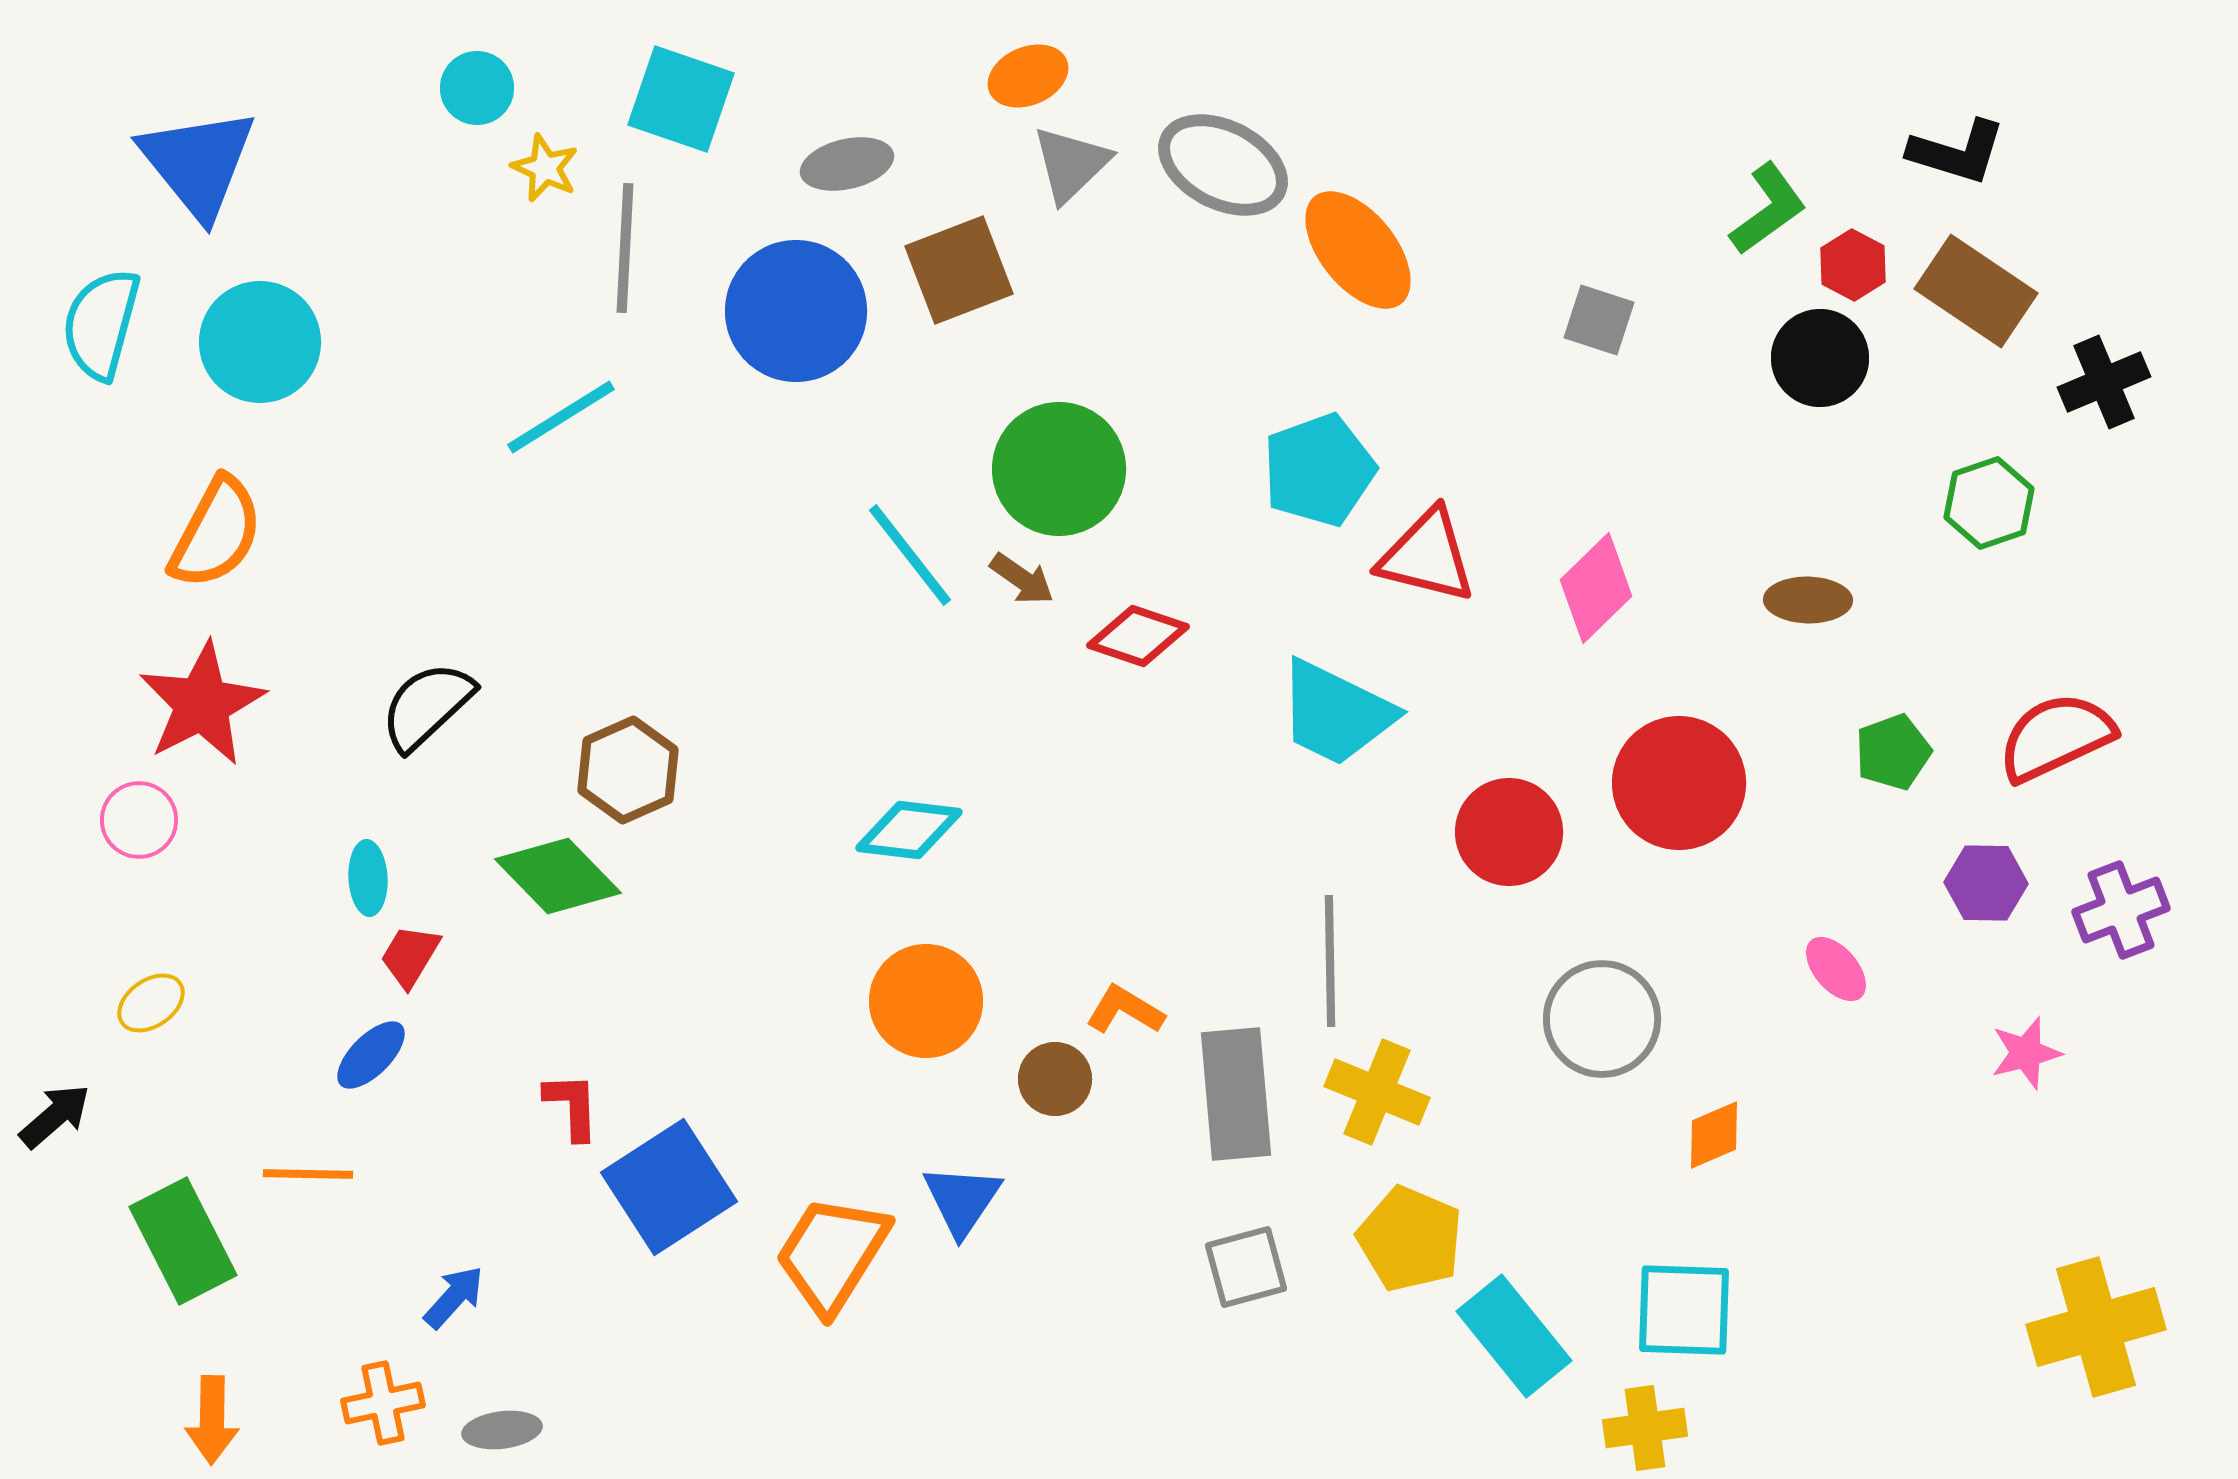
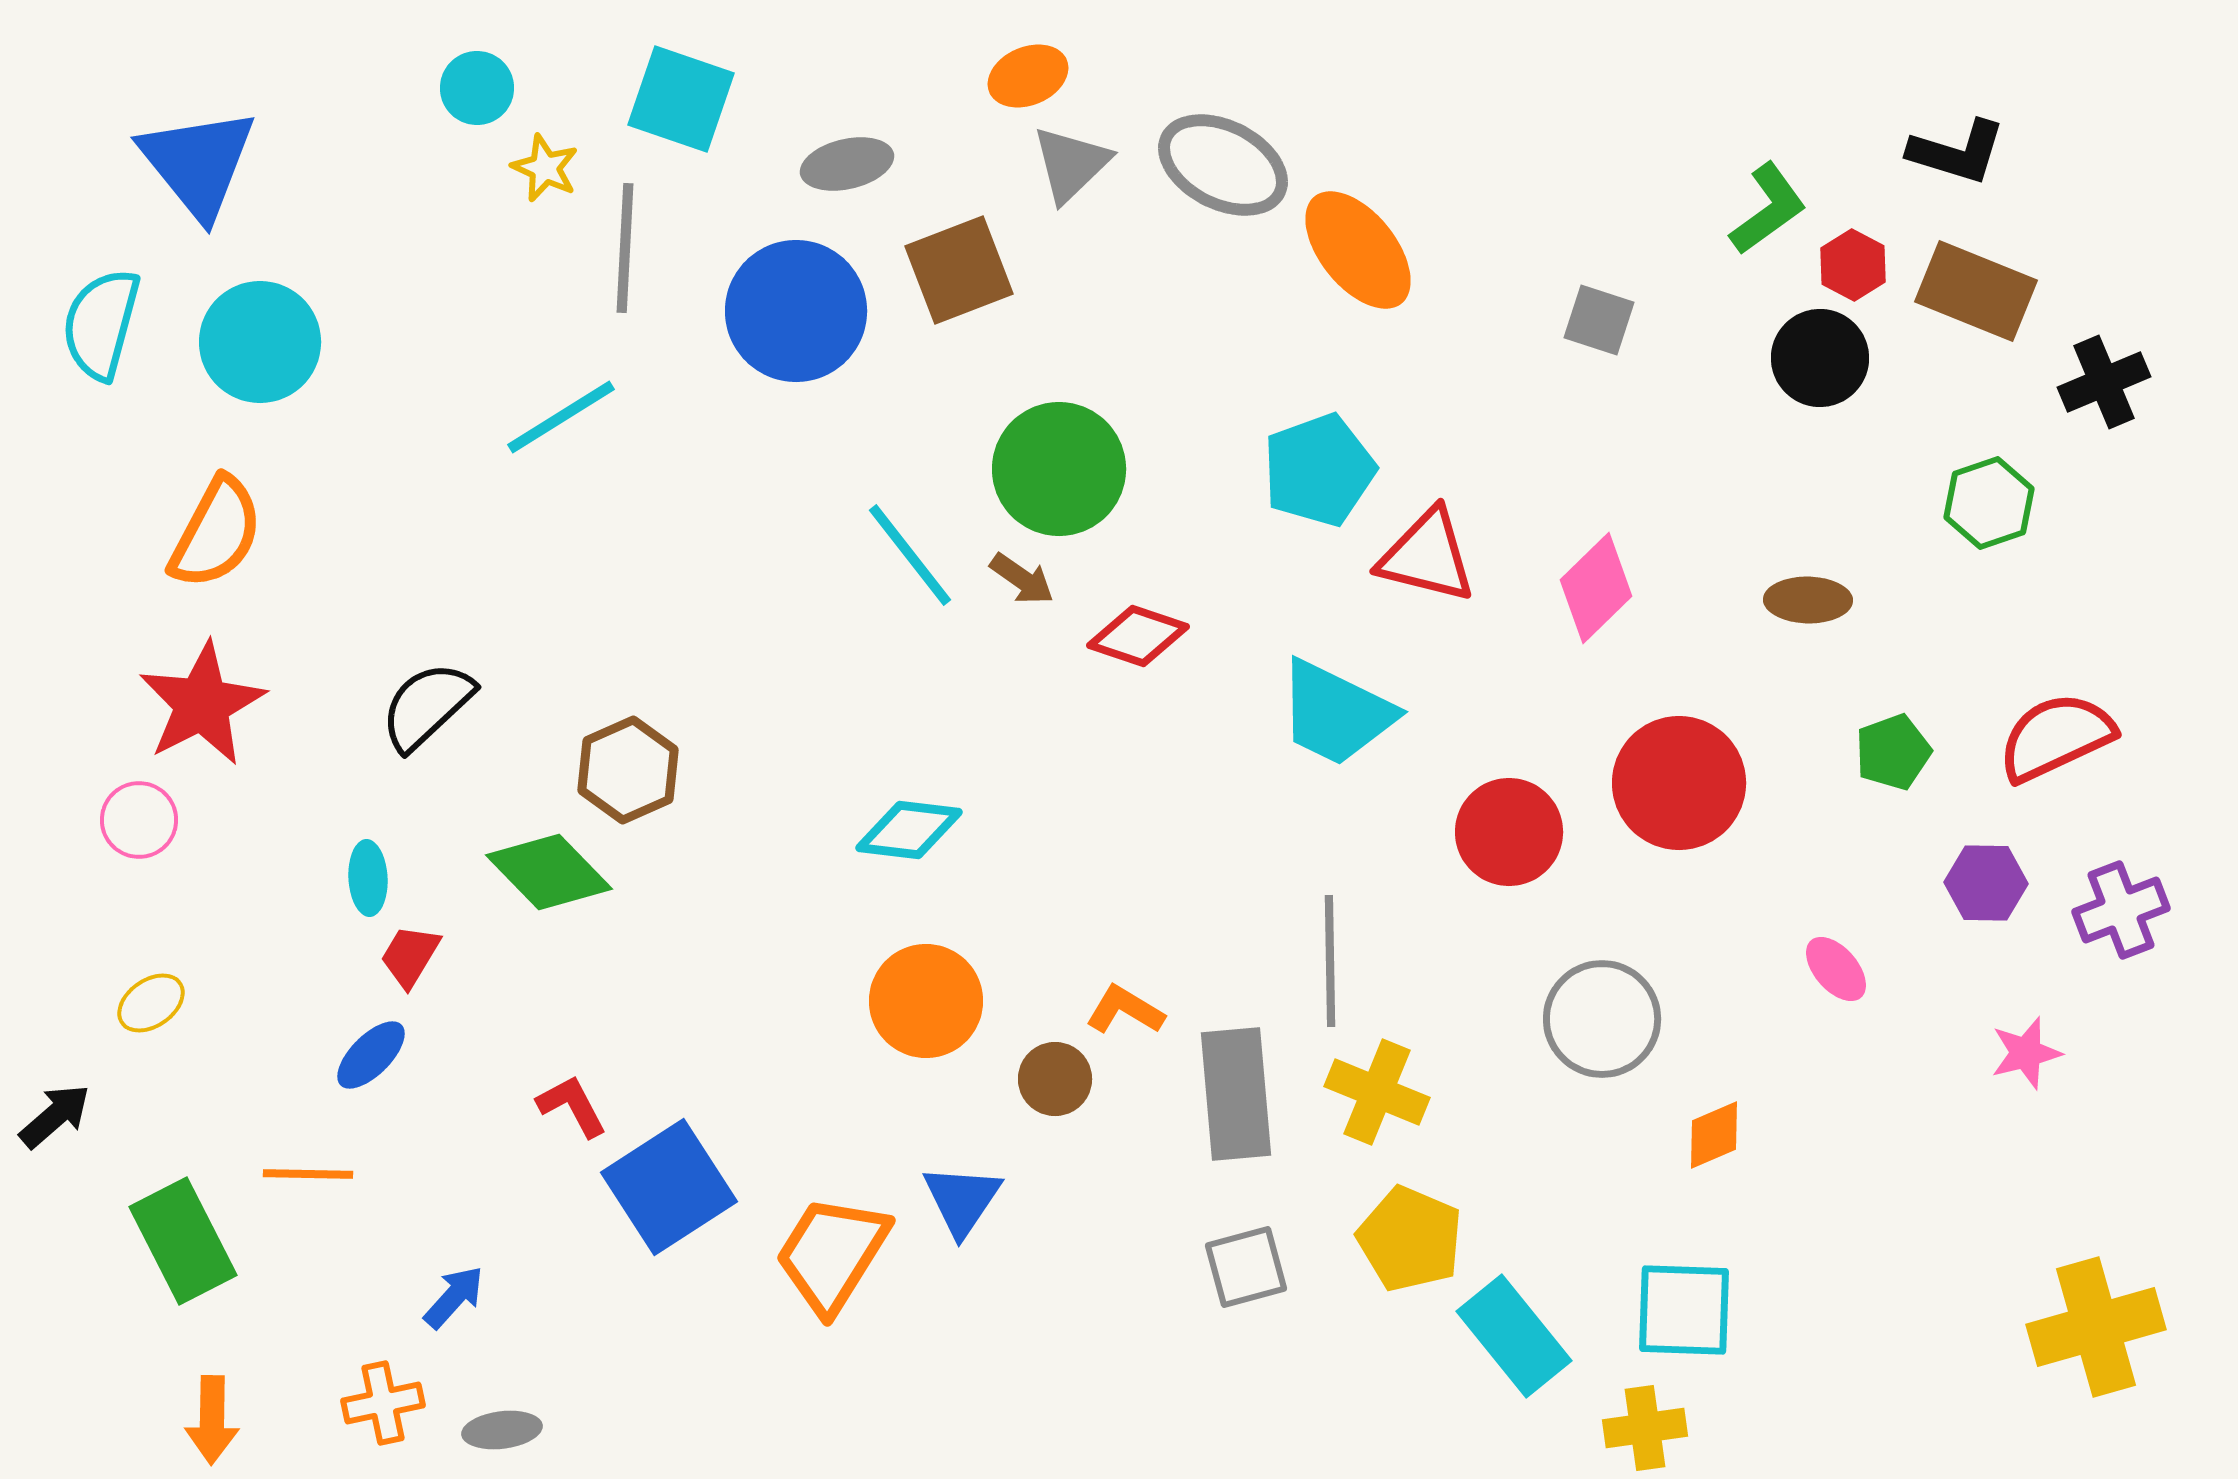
brown rectangle at (1976, 291): rotated 12 degrees counterclockwise
green diamond at (558, 876): moved 9 px left, 4 px up
red L-shape at (572, 1106): rotated 26 degrees counterclockwise
